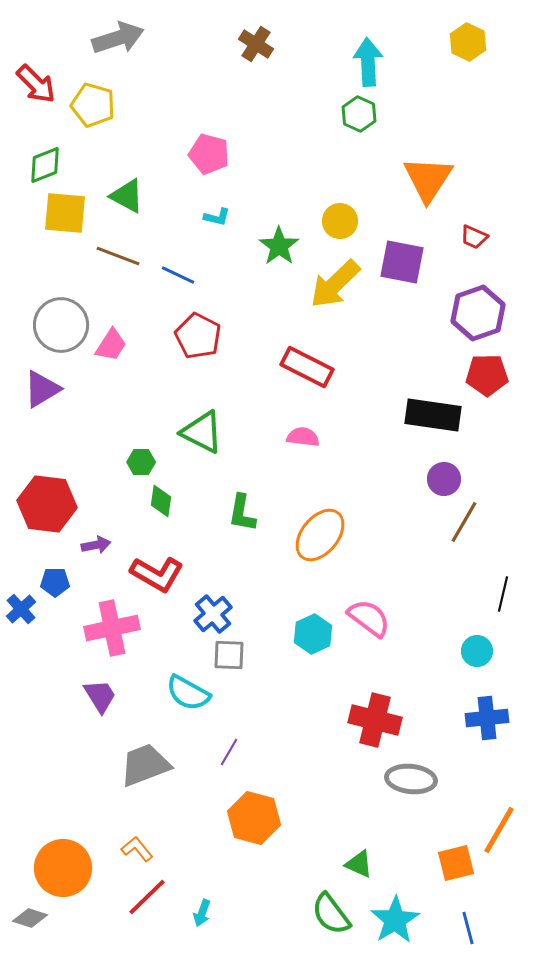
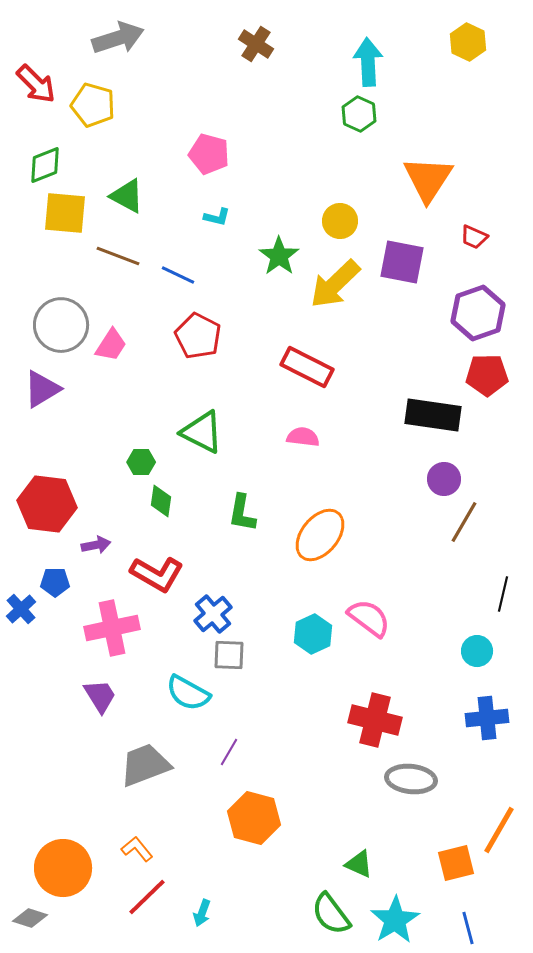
green star at (279, 246): moved 10 px down
